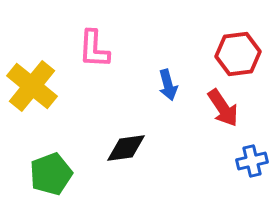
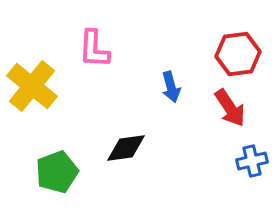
blue arrow: moved 3 px right, 2 px down
red arrow: moved 7 px right
green pentagon: moved 6 px right, 2 px up
